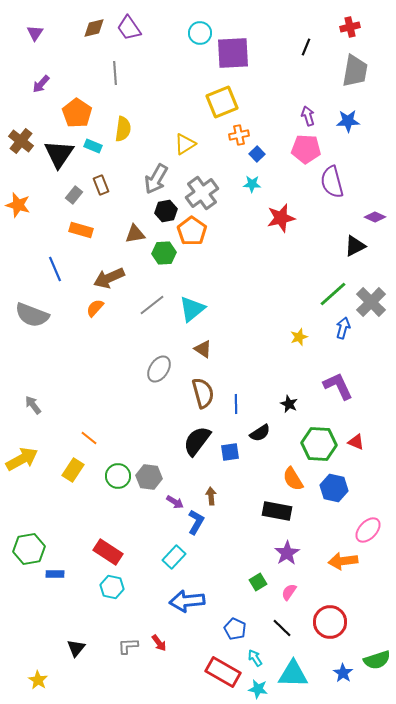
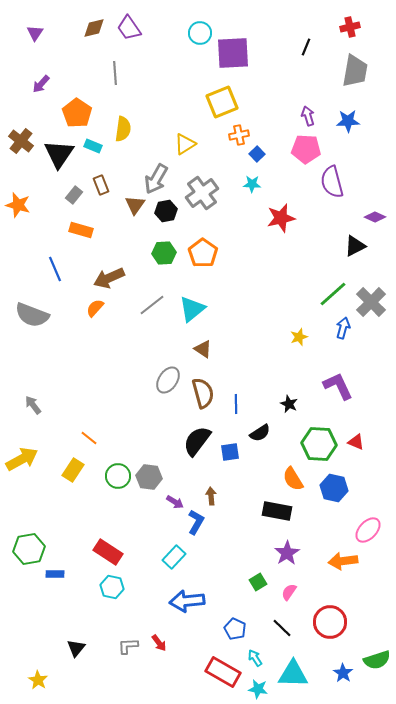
orange pentagon at (192, 231): moved 11 px right, 22 px down
brown triangle at (135, 234): moved 29 px up; rotated 45 degrees counterclockwise
gray ellipse at (159, 369): moved 9 px right, 11 px down
